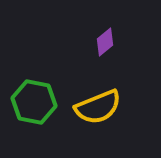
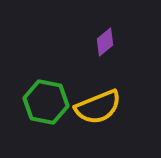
green hexagon: moved 12 px right
